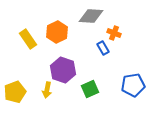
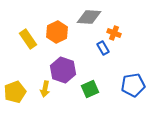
gray diamond: moved 2 px left, 1 px down
yellow arrow: moved 2 px left, 1 px up
